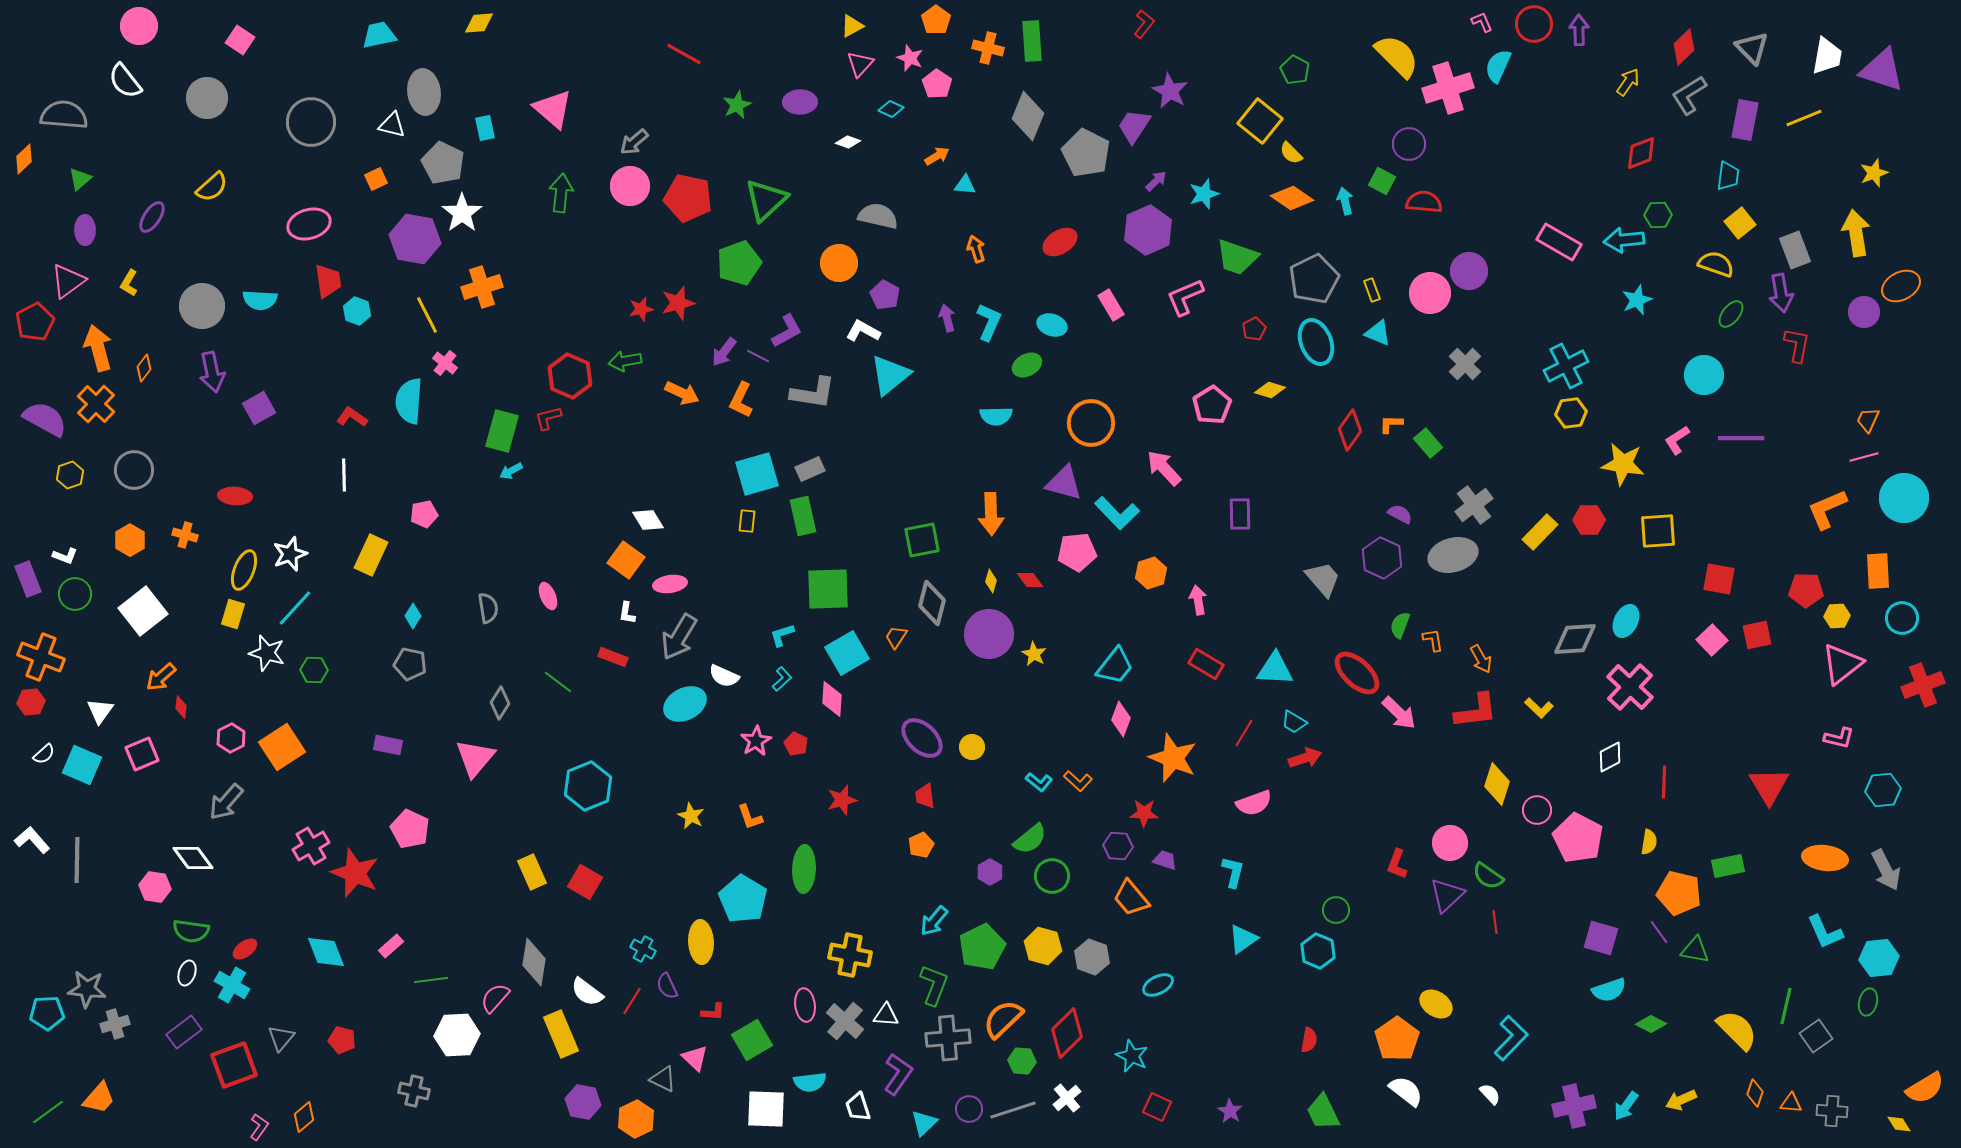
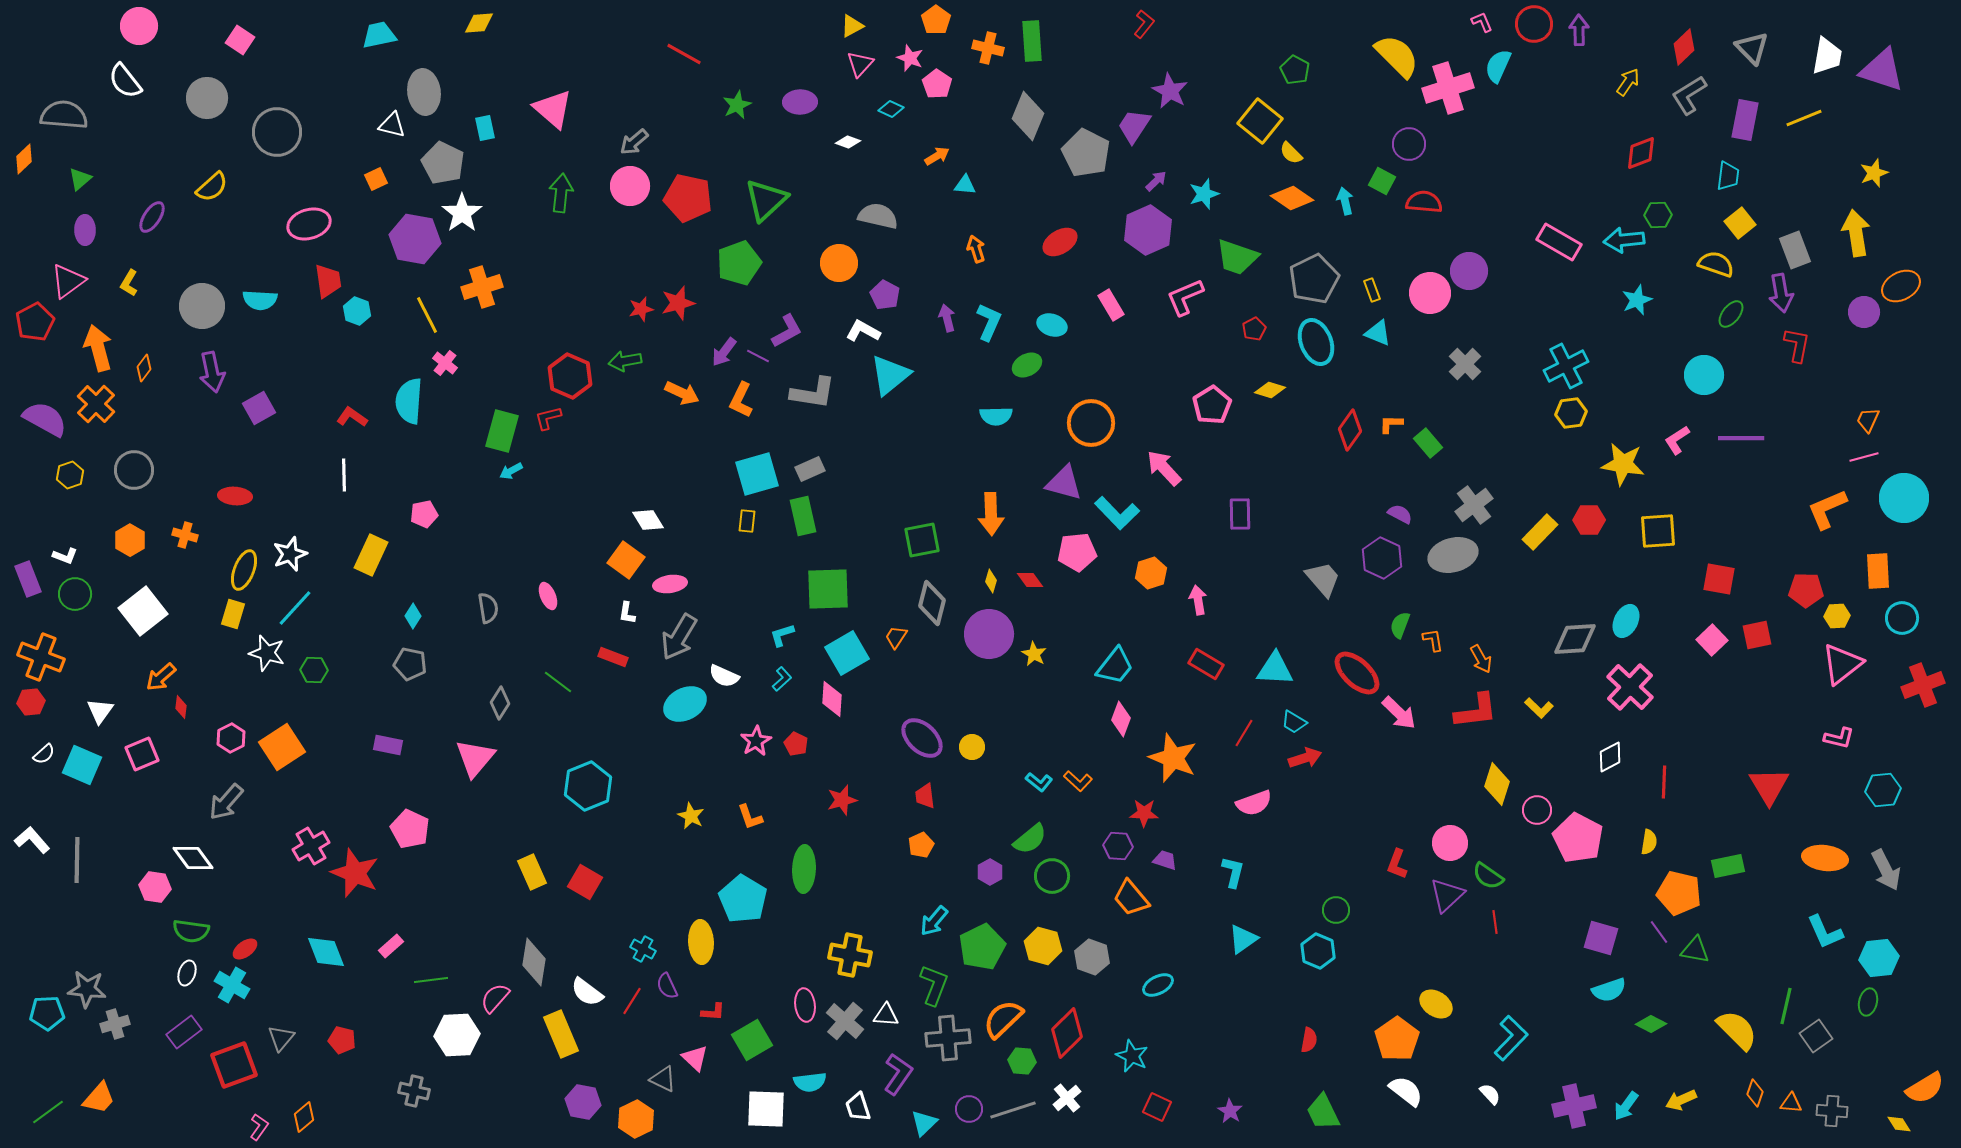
gray circle at (311, 122): moved 34 px left, 10 px down
